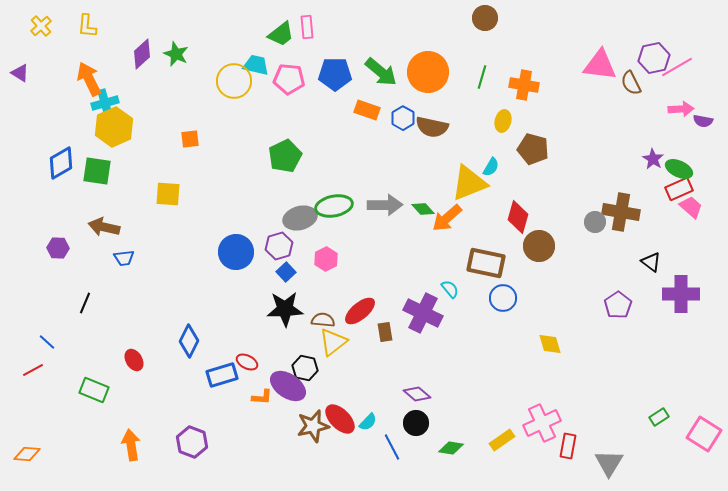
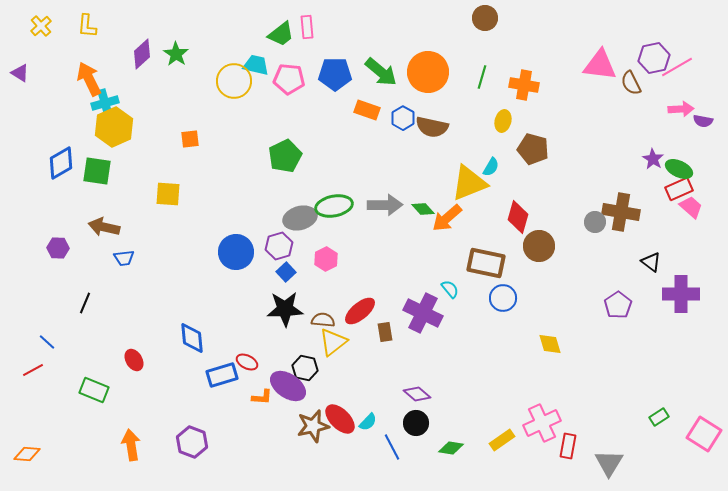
green star at (176, 54): rotated 10 degrees clockwise
blue diamond at (189, 341): moved 3 px right, 3 px up; rotated 32 degrees counterclockwise
